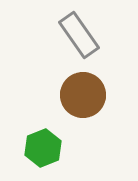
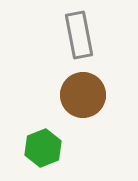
gray rectangle: rotated 24 degrees clockwise
